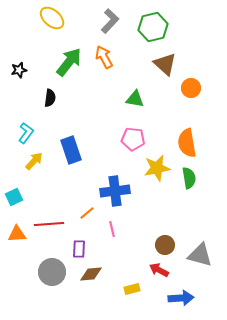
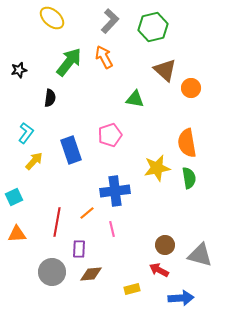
brown triangle: moved 6 px down
pink pentagon: moved 23 px left, 4 px up; rotated 25 degrees counterclockwise
red line: moved 8 px right, 2 px up; rotated 76 degrees counterclockwise
